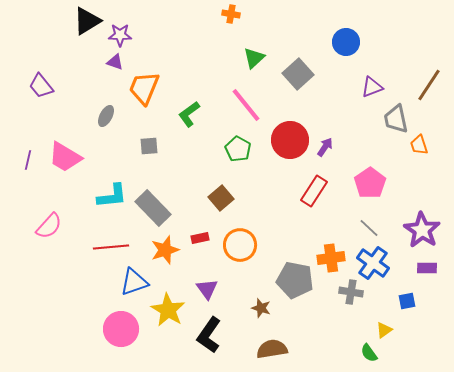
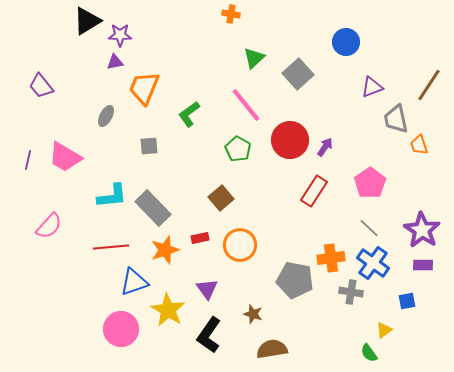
purple triangle at (115, 62): rotated 30 degrees counterclockwise
purple rectangle at (427, 268): moved 4 px left, 3 px up
brown star at (261, 308): moved 8 px left, 6 px down
